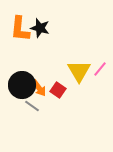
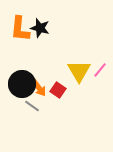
pink line: moved 1 px down
black circle: moved 1 px up
